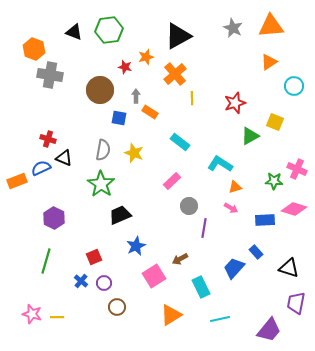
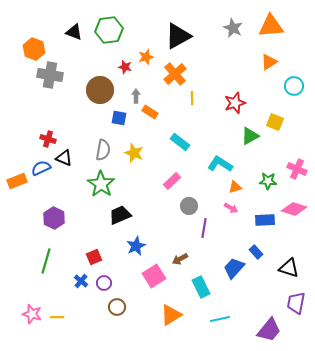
green star at (274, 181): moved 6 px left
